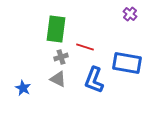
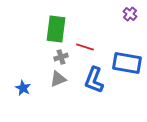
gray triangle: rotated 48 degrees counterclockwise
